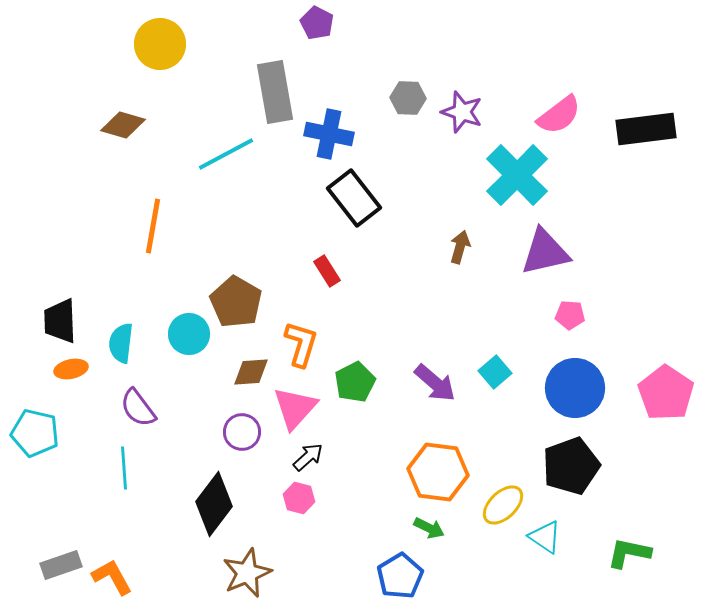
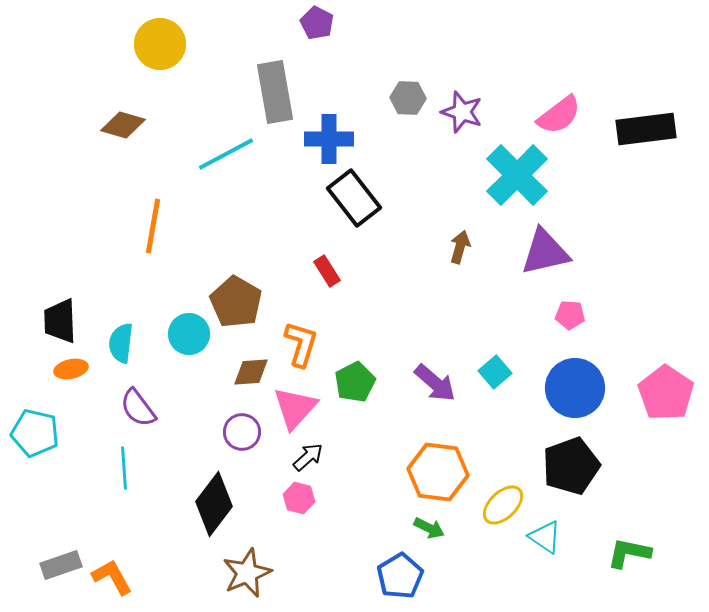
blue cross at (329, 134): moved 5 px down; rotated 12 degrees counterclockwise
